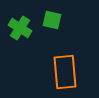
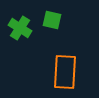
orange rectangle: rotated 8 degrees clockwise
